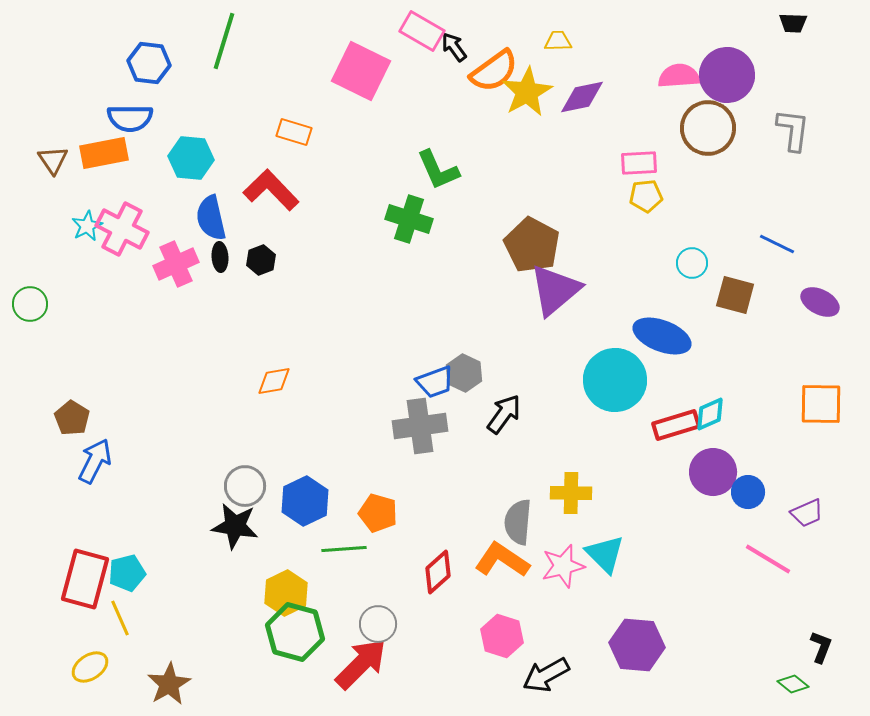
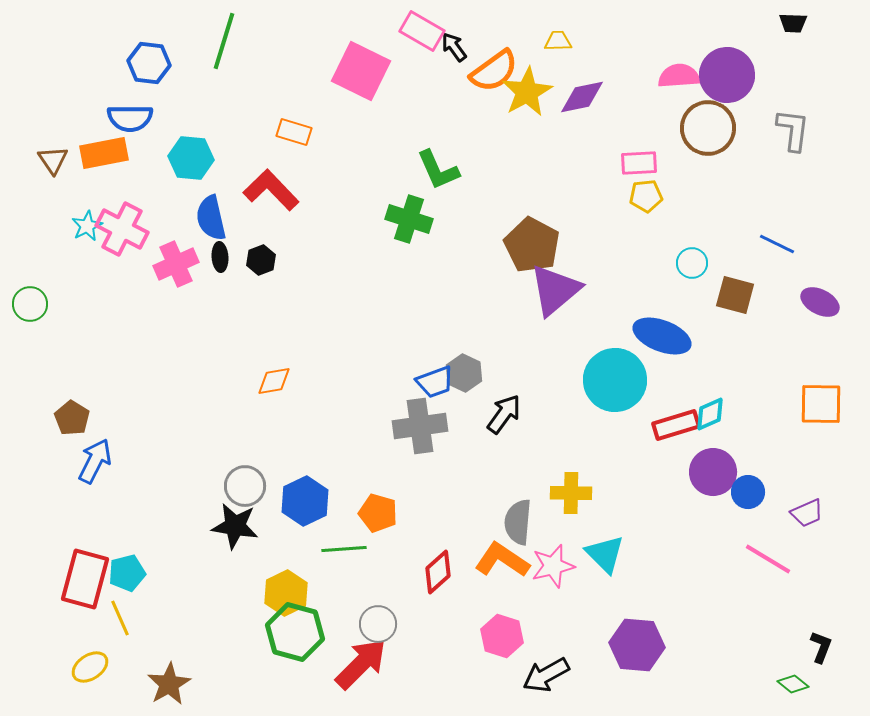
pink star at (563, 566): moved 10 px left
